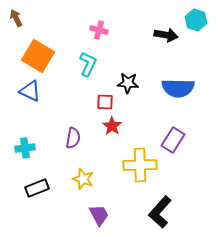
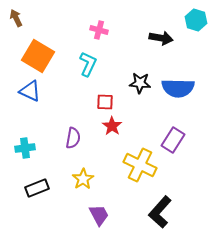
black arrow: moved 5 px left, 3 px down
black star: moved 12 px right
yellow cross: rotated 28 degrees clockwise
yellow star: rotated 20 degrees clockwise
